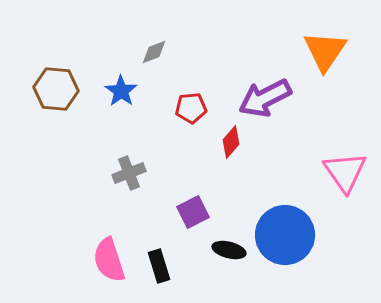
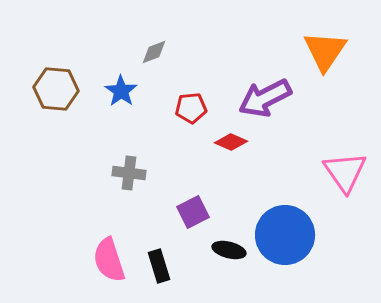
red diamond: rotated 72 degrees clockwise
gray cross: rotated 28 degrees clockwise
